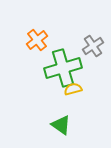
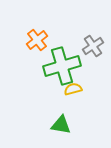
green cross: moved 1 px left, 2 px up
green triangle: rotated 25 degrees counterclockwise
